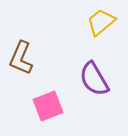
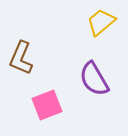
pink square: moved 1 px left, 1 px up
